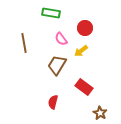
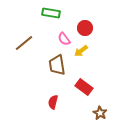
pink semicircle: moved 3 px right
brown line: rotated 60 degrees clockwise
brown trapezoid: rotated 40 degrees counterclockwise
